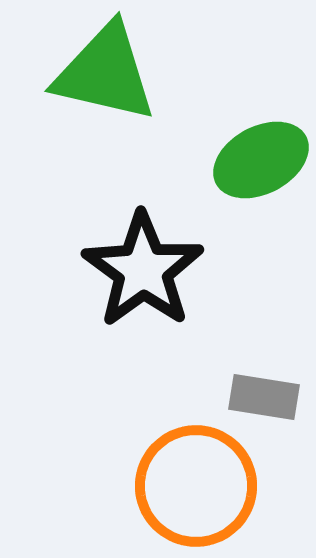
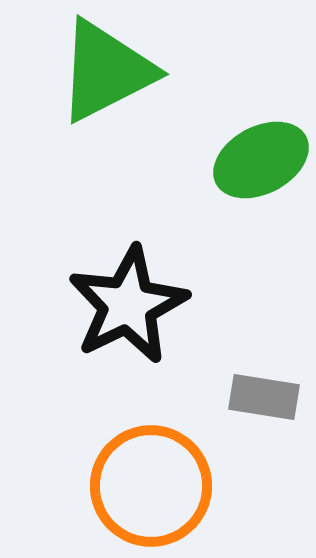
green triangle: moved 1 px right, 2 px up; rotated 40 degrees counterclockwise
black star: moved 15 px left, 35 px down; rotated 10 degrees clockwise
orange circle: moved 45 px left
